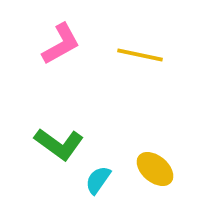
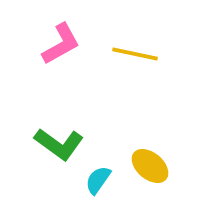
yellow line: moved 5 px left, 1 px up
yellow ellipse: moved 5 px left, 3 px up
